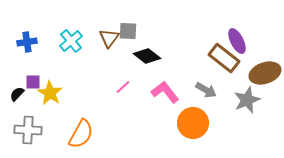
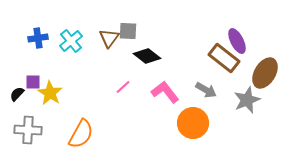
blue cross: moved 11 px right, 4 px up
brown ellipse: rotated 40 degrees counterclockwise
